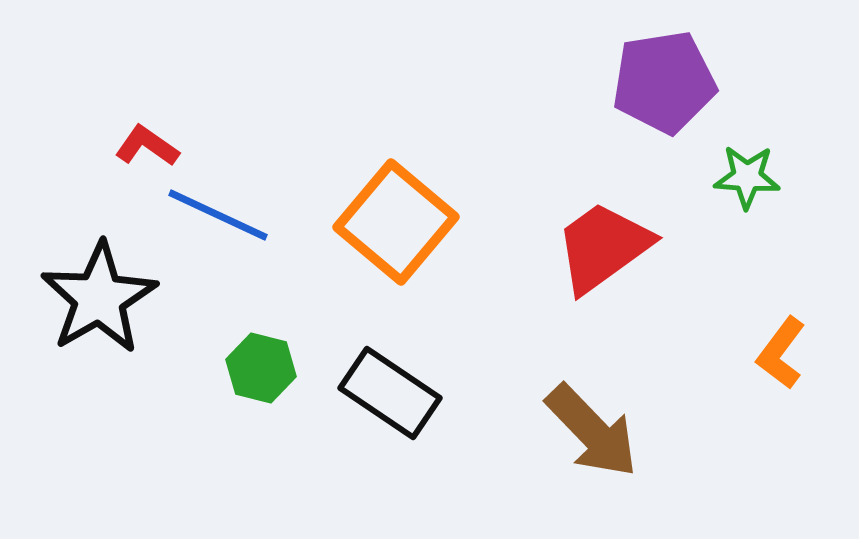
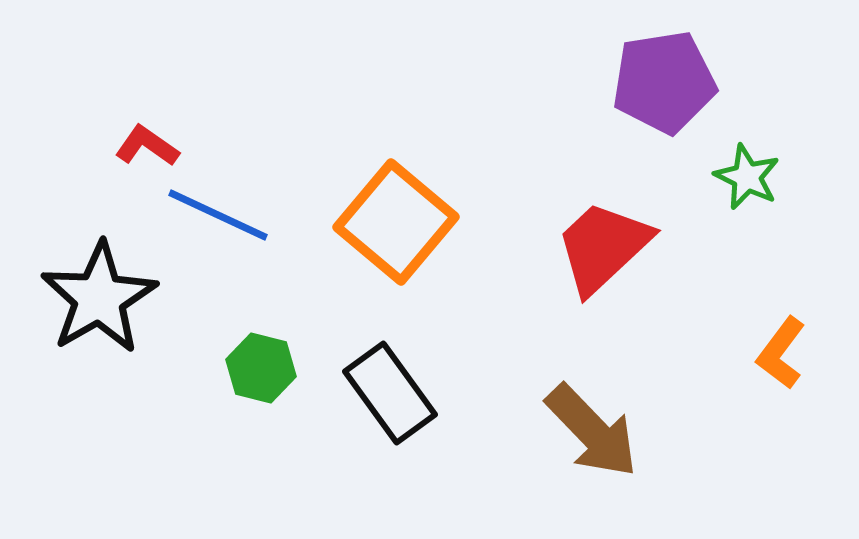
green star: rotated 22 degrees clockwise
red trapezoid: rotated 7 degrees counterclockwise
black rectangle: rotated 20 degrees clockwise
